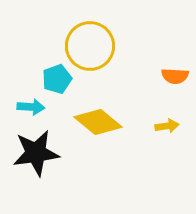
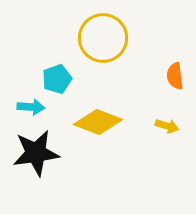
yellow circle: moved 13 px right, 8 px up
orange semicircle: rotated 80 degrees clockwise
yellow diamond: rotated 18 degrees counterclockwise
yellow arrow: rotated 25 degrees clockwise
